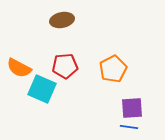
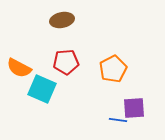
red pentagon: moved 1 px right, 4 px up
purple square: moved 2 px right
blue line: moved 11 px left, 7 px up
